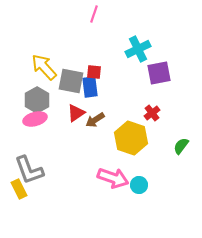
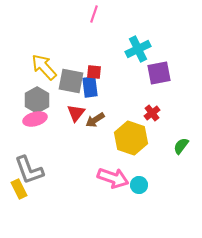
red triangle: rotated 18 degrees counterclockwise
